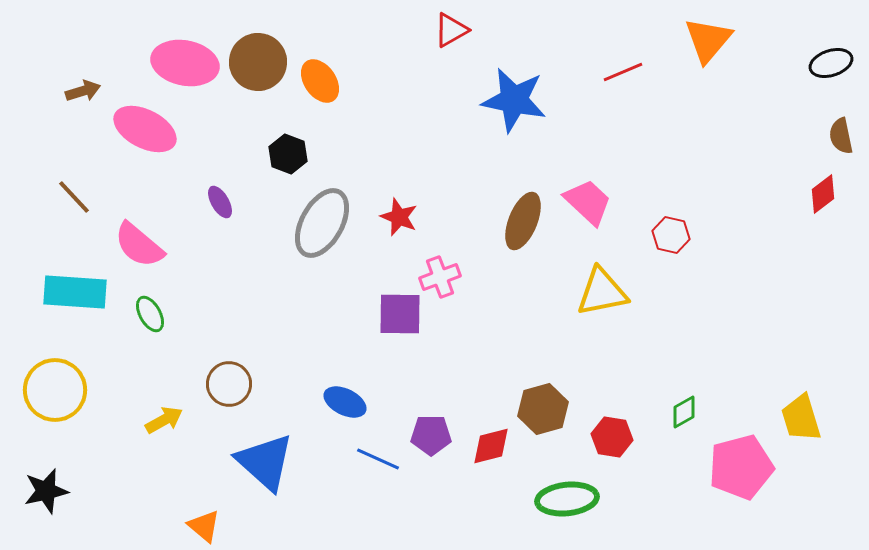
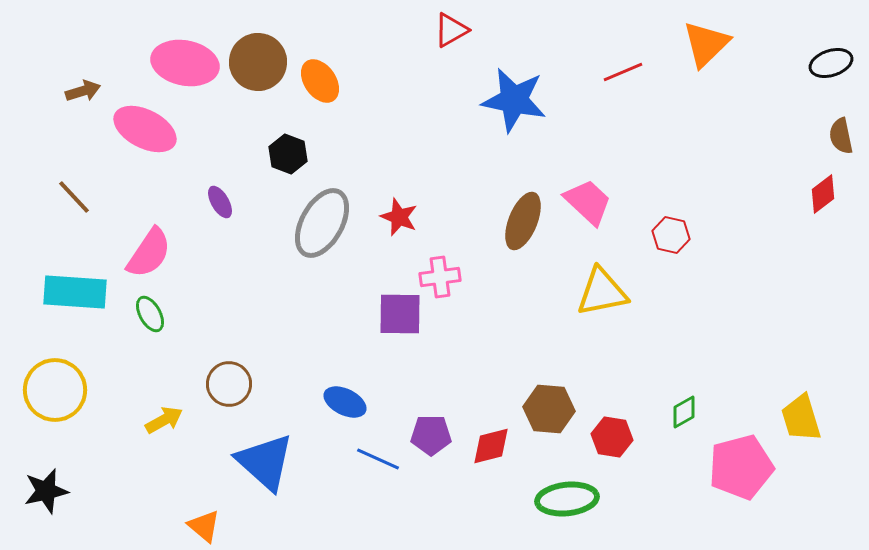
orange triangle at (708, 40): moved 2 px left, 4 px down; rotated 6 degrees clockwise
pink semicircle at (139, 245): moved 10 px right, 8 px down; rotated 96 degrees counterclockwise
pink cross at (440, 277): rotated 12 degrees clockwise
brown hexagon at (543, 409): moved 6 px right; rotated 21 degrees clockwise
